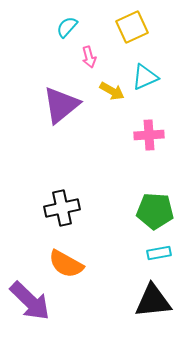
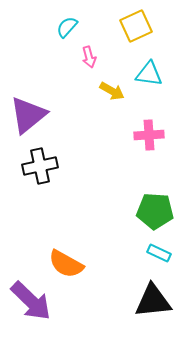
yellow square: moved 4 px right, 1 px up
cyan triangle: moved 4 px right, 3 px up; rotated 32 degrees clockwise
purple triangle: moved 33 px left, 10 px down
black cross: moved 22 px left, 42 px up
cyan rectangle: rotated 35 degrees clockwise
purple arrow: moved 1 px right
